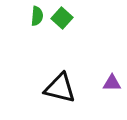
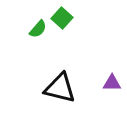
green semicircle: moved 1 px right, 13 px down; rotated 36 degrees clockwise
